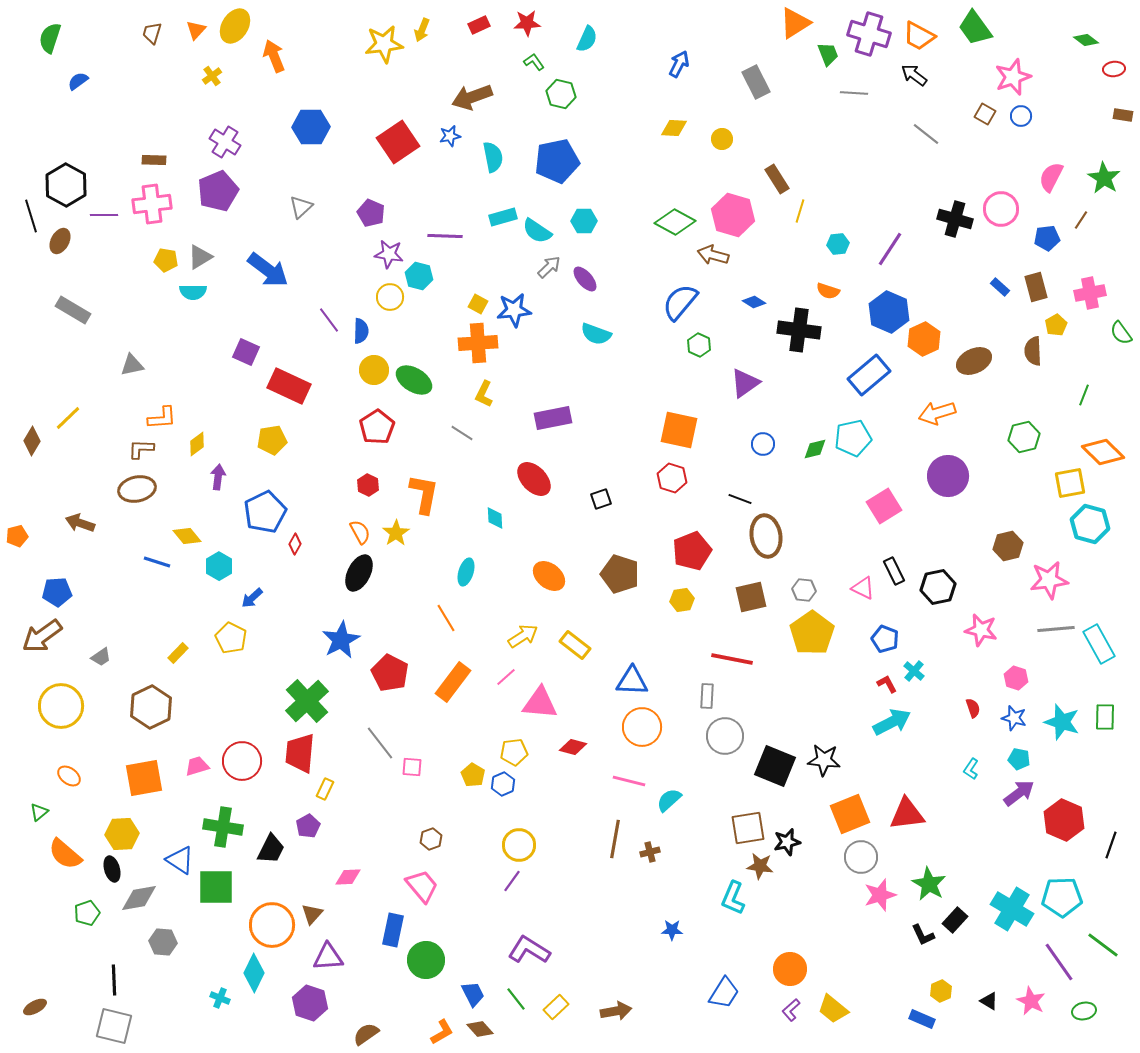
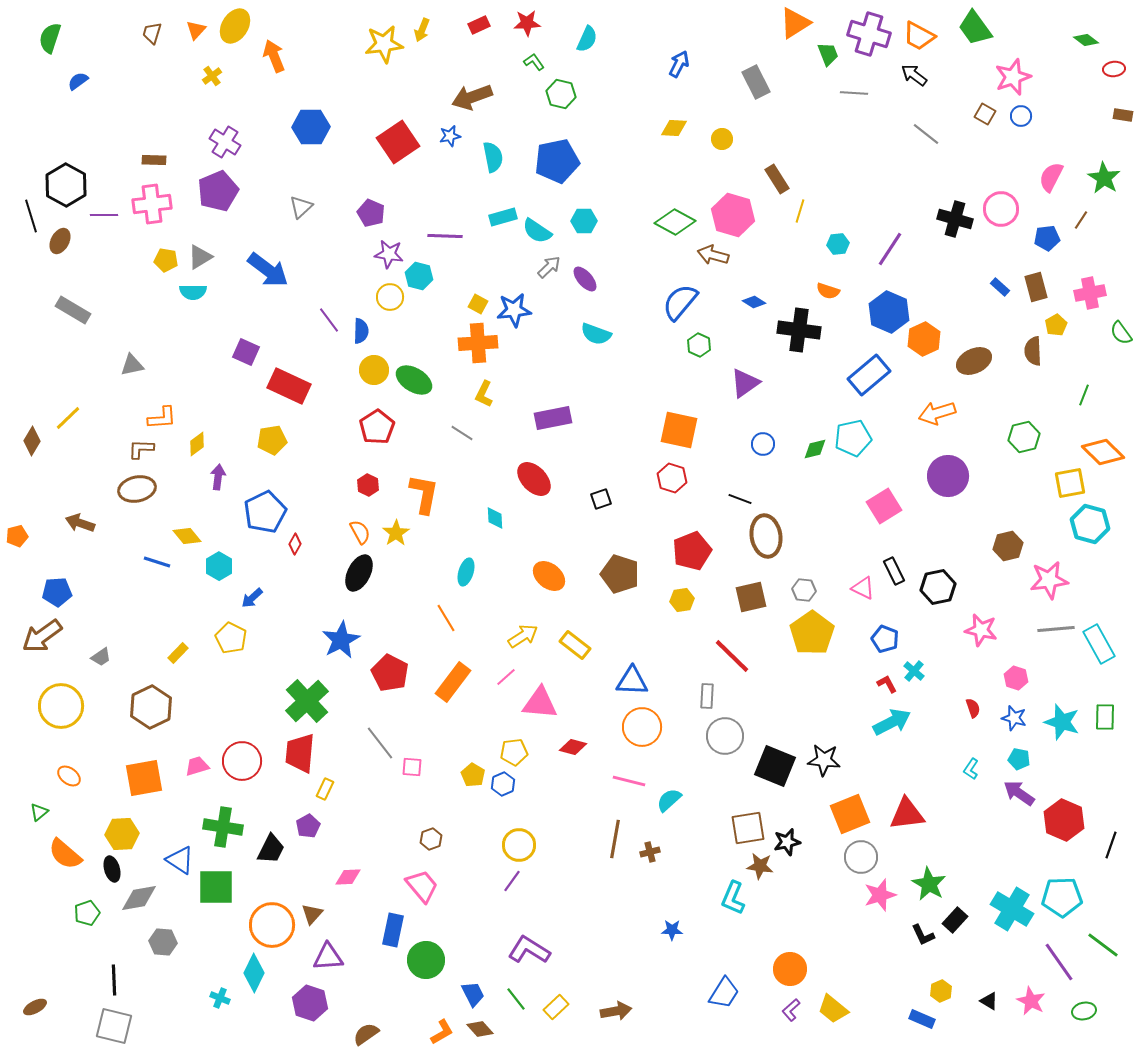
red line at (732, 659): moved 3 px up; rotated 33 degrees clockwise
purple arrow at (1019, 793): rotated 108 degrees counterclockwise
